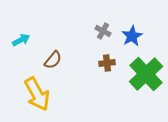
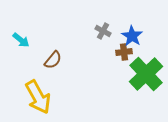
blue star: rotated 10 degrees counterclockwise
cyan arrow: rotated 66 degrees clockwise
brown cross: moved 17 px right, 11 px up
yellow arrow: moved 1 px right, 3 px down
